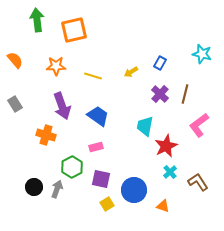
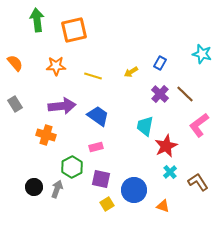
orange semicircle: moved 3 px down
brown line: rotated 60 degrees counterclockwise
purple arrow: rotated 76 degrees counterclockwise
